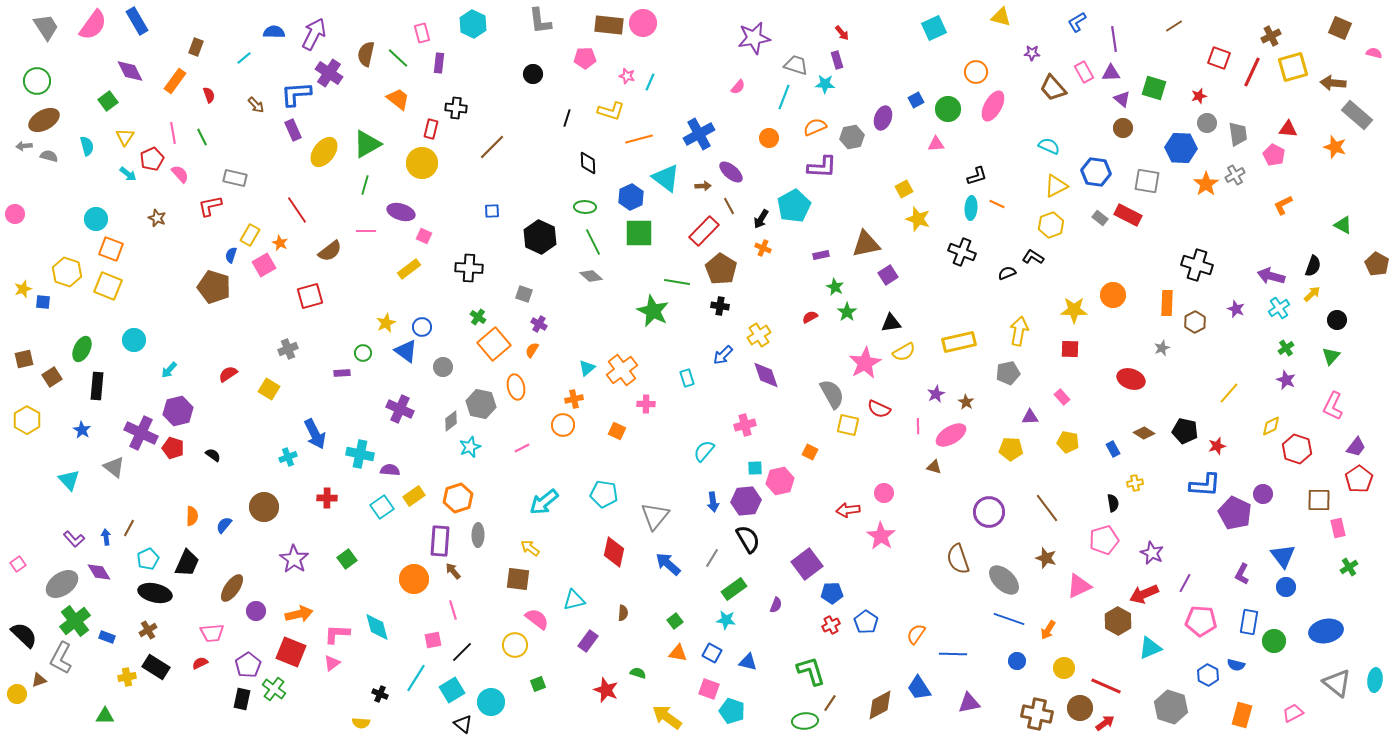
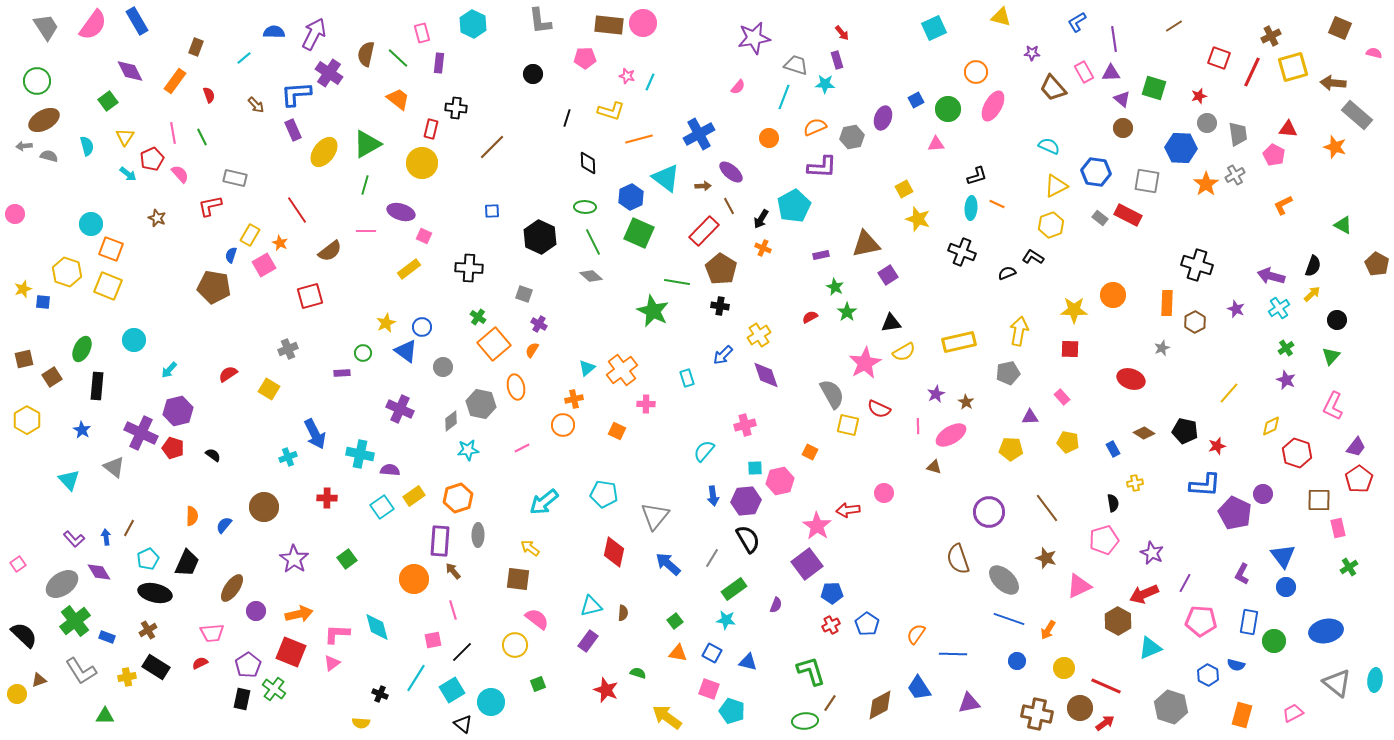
cyan circle at (96, 219): moved 5 px left, 5 px down
green square at (639, 233): rotated 24 degrees clockwise
brown pentagon at (214, 287): rotated 8 degrees counterclockwise
cyan star at (470, 447): moved 2 px left, 3 px down; rotated 15 degrees clockwise
red hexagon at (1297, 449): moved 4 px down
blue arrow at (713, 502): moved 6 px up
pink star at (881, 536): moved 64 px left, 10 px up
cyan triangle at (574, 600): moved 17 px right, 6 px down
blue pentagon at (866, 622): moved 1 px right, 2 px down
gray L-shape at (61, 658): moved 20 px right, 13 px down; rotated 60 degrees counterclockwise
